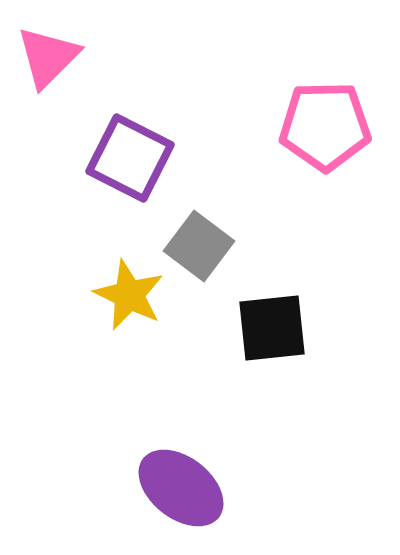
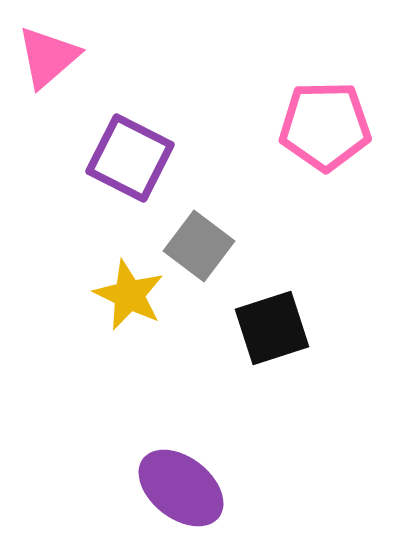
pink triangle: rotated 4 degrees clockwise
black square: rotated 12 degrees counterclockwise
